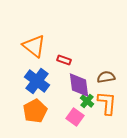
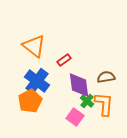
red rectangle: rotated 56 degrees counterclockwise
orange L-shape: moved 3 px left, 1 px down
orange pentagon: moved 5 px left, 10 px up
